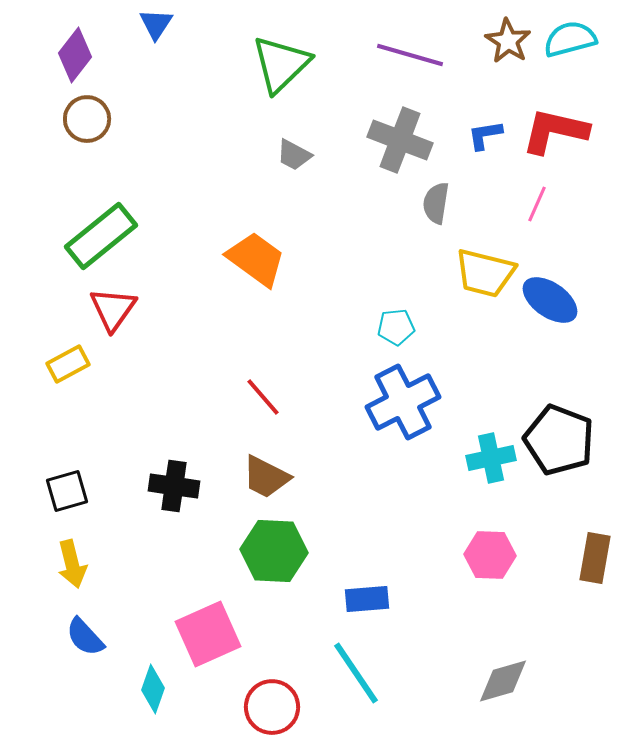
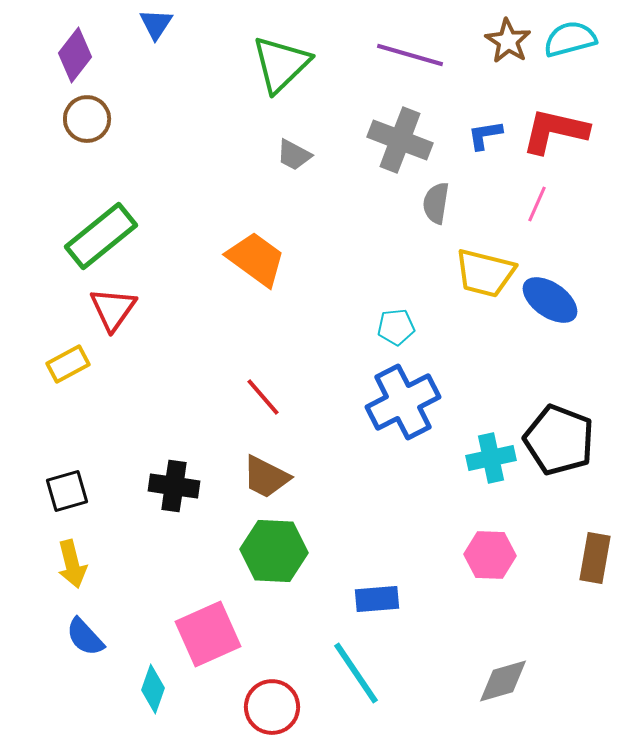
blue rectangle: moved 10 px right
